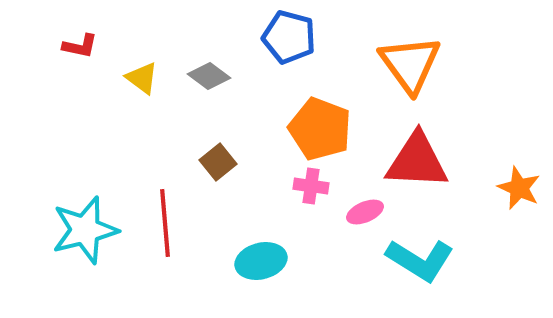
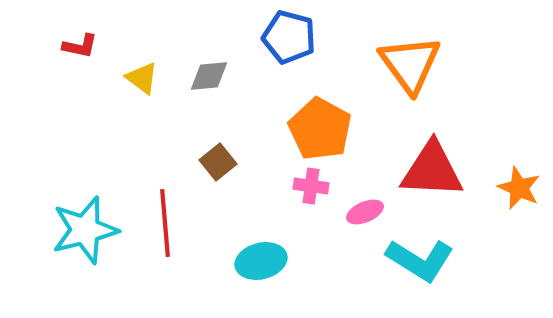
gray diamond: rotated 42 degrees counterclockwise
orange pentagon: rotated 8 degrees clockwise
red triangle: moved 15 px right, 9 px down
